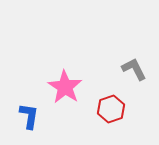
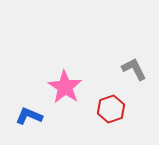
blue L-shape: rotated 76 degrees counterclockwise
